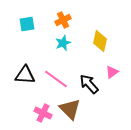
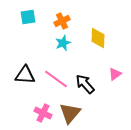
orange cross: moved 1 px left, 1 px down
cyan square: moved 1 px right, 7 px up
yellow diamond: moved 2 px left, 3 px up; rotated 10 degrees counterclockwise
pink triangle: moved 3 px right, 2 px down
black arrow: moved 4 px left
brown triangle: moved 4 px down; rotated 25 degrees clockwise
